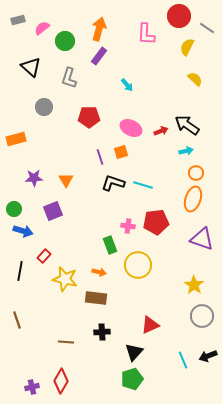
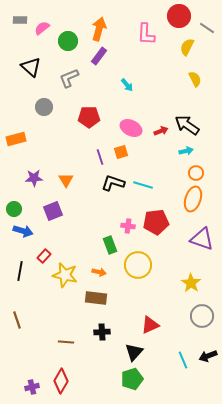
gray rectangle at (18, 20): moved 2 px right; rotated 16 degrees clockwise
green circle at (65, 41): moved 3 px right
gray L-shape at (69, 78): rotated 50 degrees clockwise
yellow semicircle at (195, 79): rotated 21 degrees clockwise
yellow star at (65, 279): moved 4 px up
yellow star at (194, 285): moved 3 px left, 2 px up
